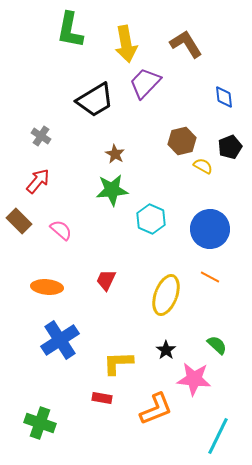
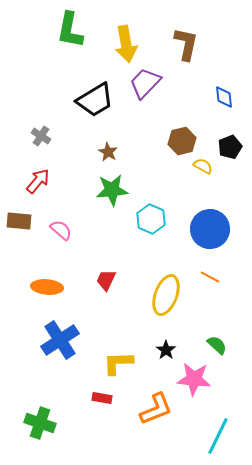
brown L-shape: rotated 44 degrees clockwise
brown star: moved 7 px left, 2 px up
brown rectangle: rotated 40 degrees counterclockwise
